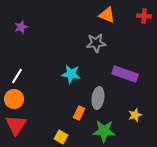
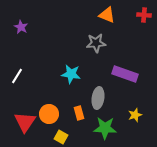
red cross: moved 1 px up
purple star: rotated 24 degrees counterclockwise
orange circle: moved 35 px right, 15 px down
orange rectangle: rotated 40 degrees counterclockwise
red triangle: moved 9 px right, 3 px up
green star: moved 1 px right, 3 px up
